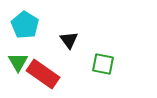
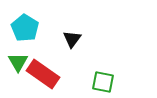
cyan pentagon: moved 3 px down
black triangle: moved 3 px right, 1 px up; rotated 12 degrees clockwise
green square: moved 18 px down
